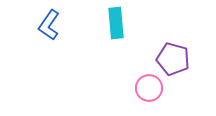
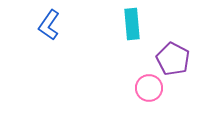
cyan rectangle: moved 16 px right, 1 px down
purple pentagon: rotated 12 degrees clockwise
